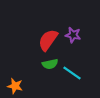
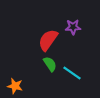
purple star: moved 8 px up; rotated 14 degrees counterclockwise
green semicircle: rotated 112 degrees counterclockwise
